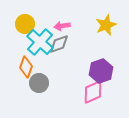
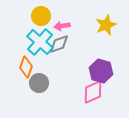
yellow circle: moved 16 px right, 8 px up
purple hexagon: rotated 25 degrees counterclockwise
